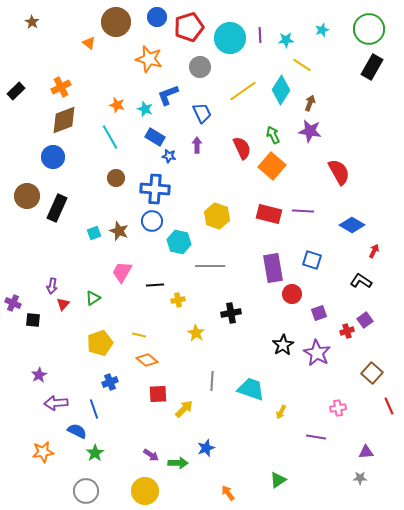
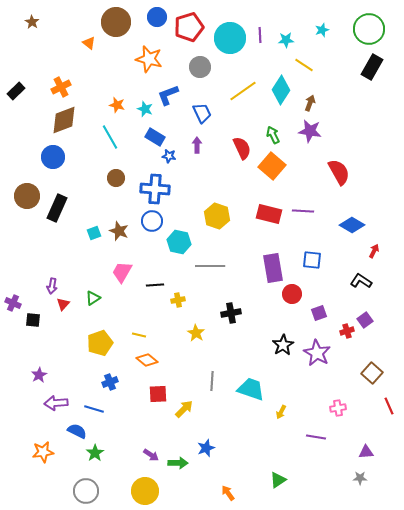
yellow line at (302, 65): moved 2 px right
blue square at (312, 260): rotated 12 degrees counterclockwise
blue line at (94, 409): rotated 54 degrees counterclockwise
